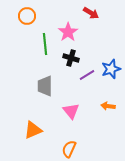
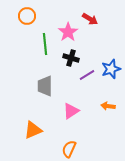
red arrow: moved 1 px left, 6 px down
pink triangle: rotated 36 degrees clockwise
